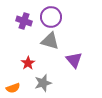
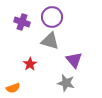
purple circle: moved 1 px right
purple cross: moved 2 px left, 1 px down
red star: moved 2 px right, 1 px down
gray star: moved 23 px right; rotated 30 degrees clockwise
